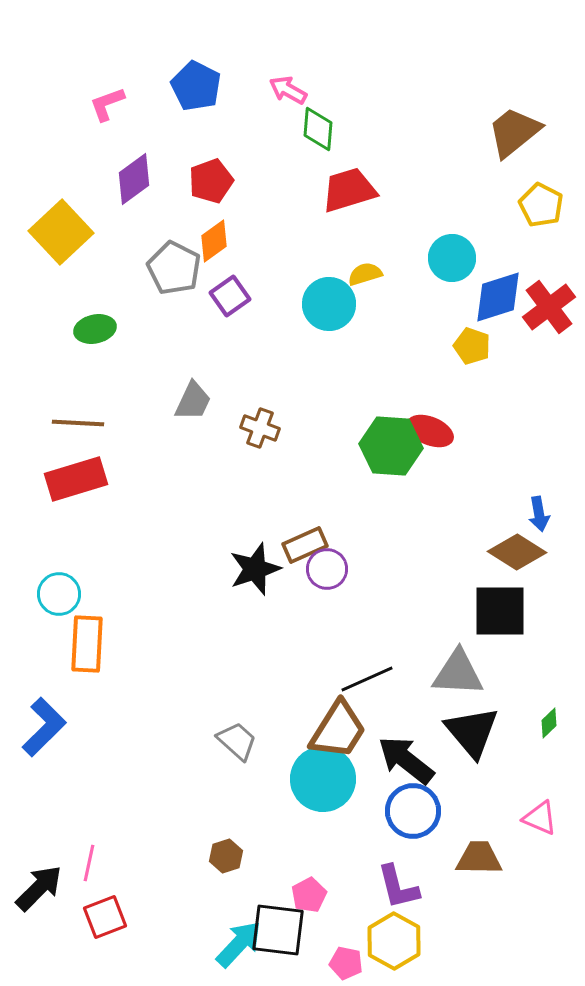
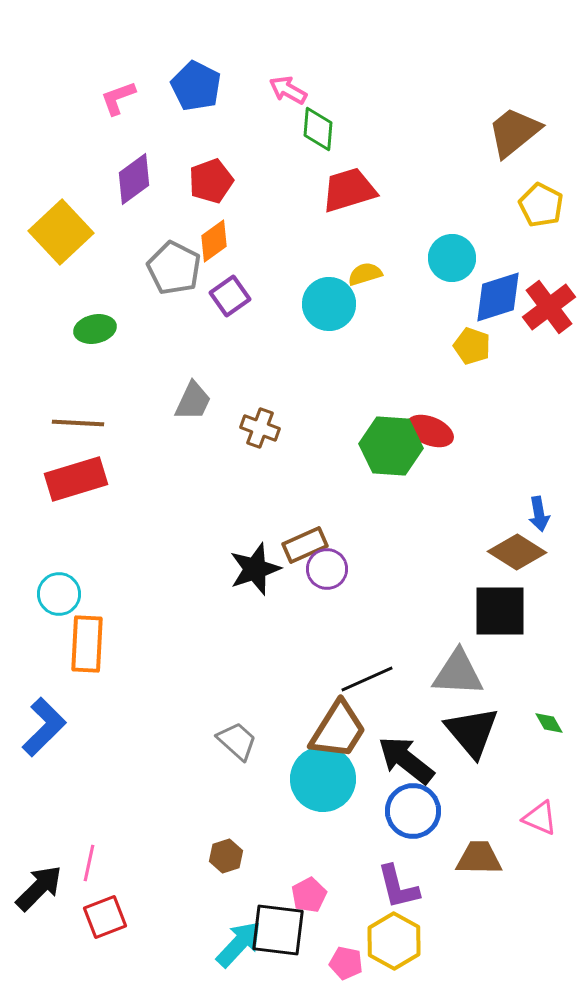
pink L-shape at (107, 104): moved 11 px right, 6 px up
green diamond at (549, 723): rotated 76 degrees counterclockwise
